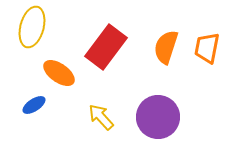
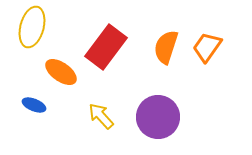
orange trapezoid: moved 1 px up; rotated 24 degrees clockwise
orange ellipse: moved 2 px right, 1 px up
blue ellipse: rotated 55 degrees clockwise
yellow arrow: moved 1 px up
